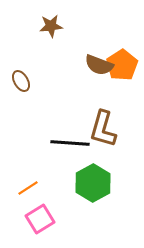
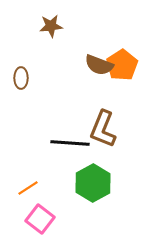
brown ellipse: moved 3 px up; rotated 30 degrees clockwise
brown L-shape: rotated 6 degrees clockwise
pink square: rotated 20 degrees counterclockwise
